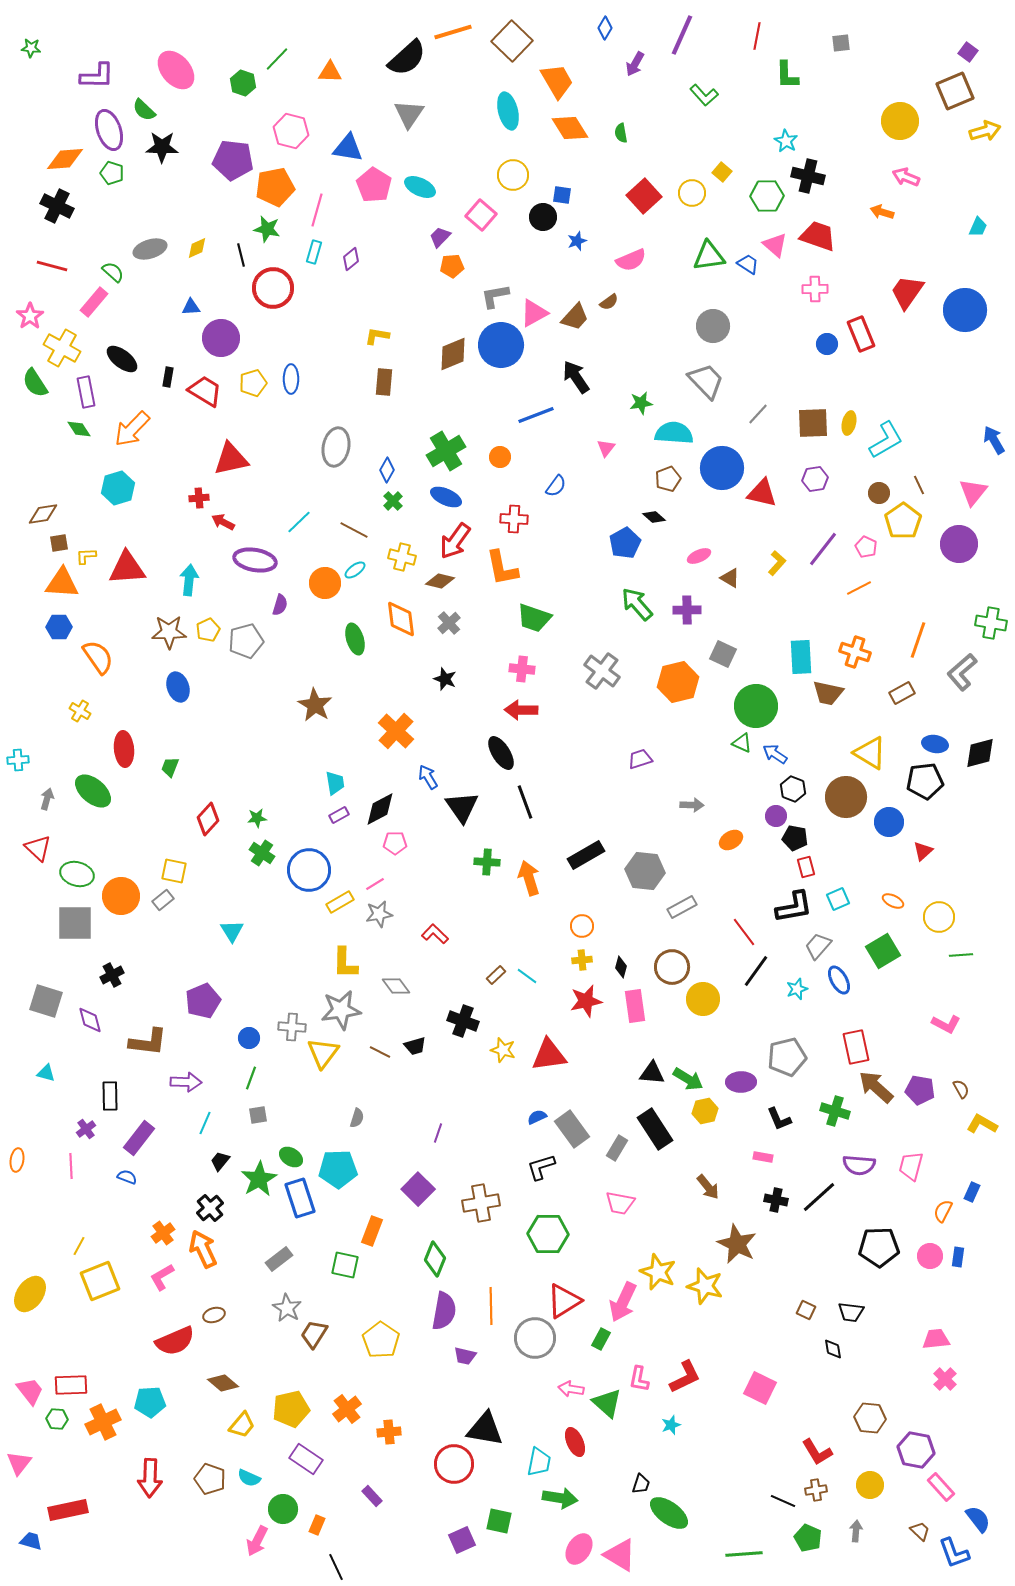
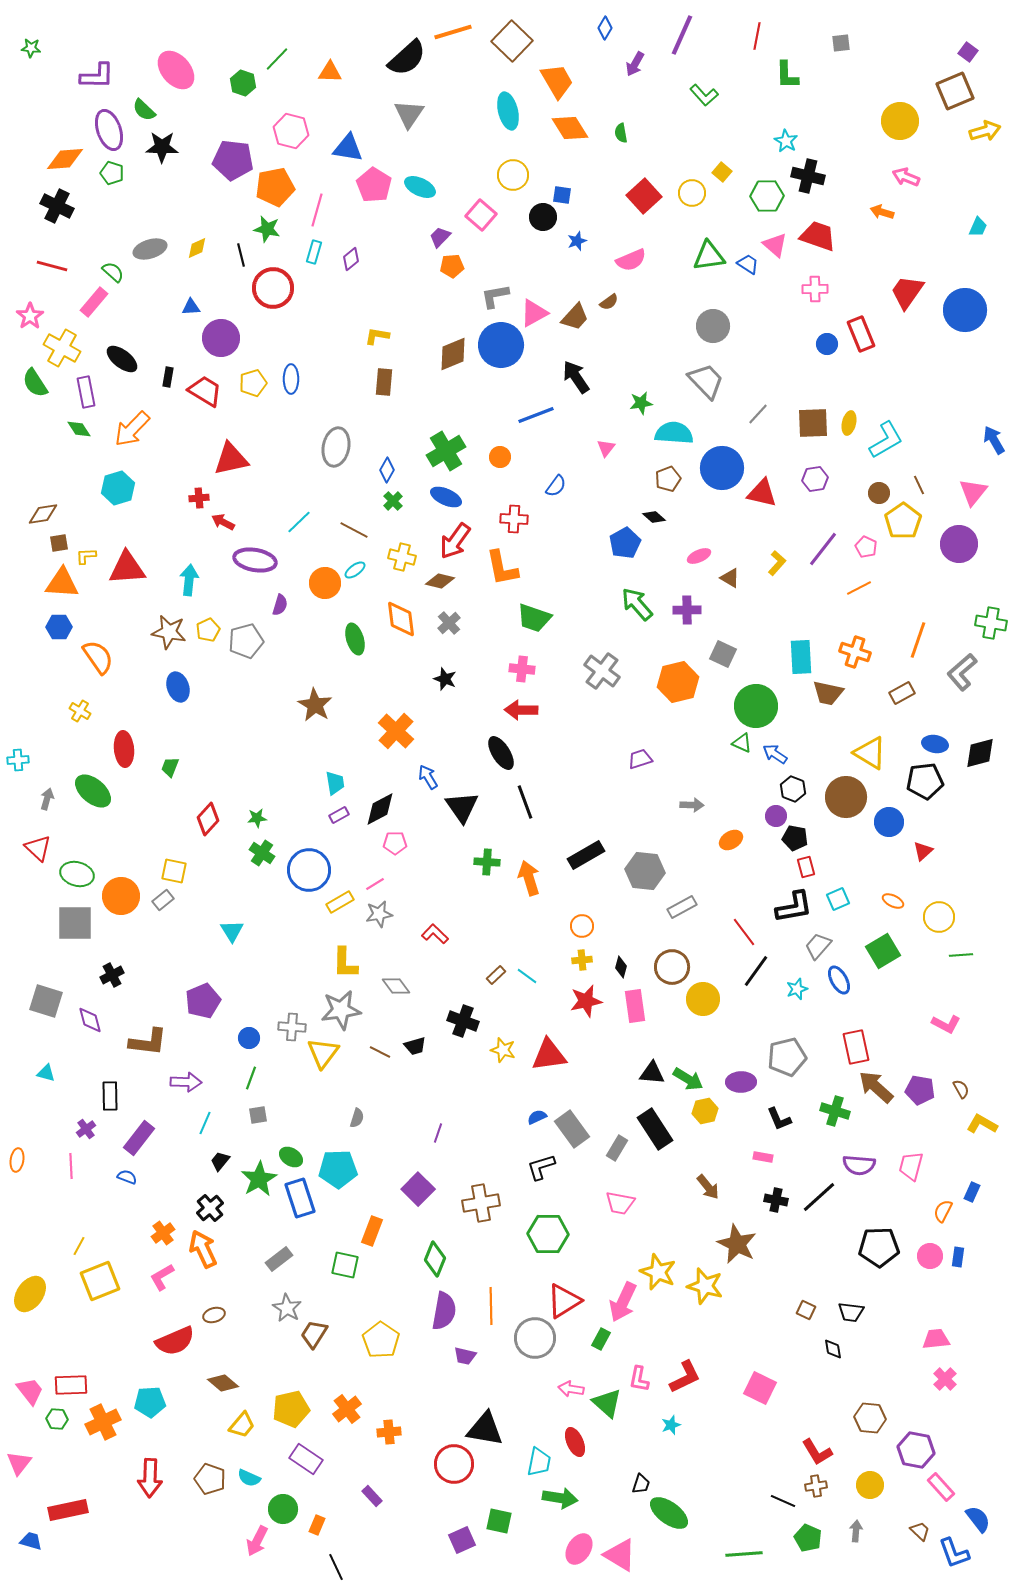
brown star at (169, 632): rotated 12 degrees clockwise
brown cross at (816, 1490): moved 4 px up
